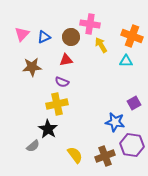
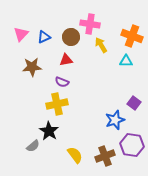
pink triangle: moved 1 px left
purple square: rotated 24 degrees counterclockwise
blue star: moved 2 px up; rotated 30 degrees counterclockwise
black star: moved 1 px right, 2 px down
